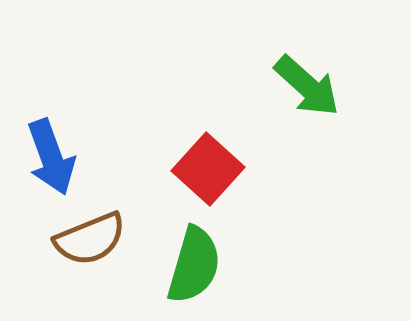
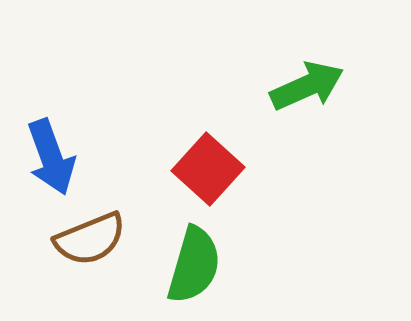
green arrow: rotated 66 degrees counterclockwise
